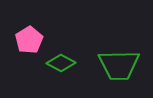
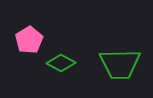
green trapezoid: moved 1 px right, 1 px up
